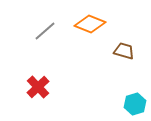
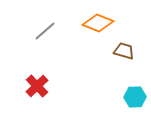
orange diamond: moved 8 px right, 1 px up
red cross: moved 1 px left, 1 px up
cyan hexagon: moved 7 px up; rotated 15 degrees clockwise
